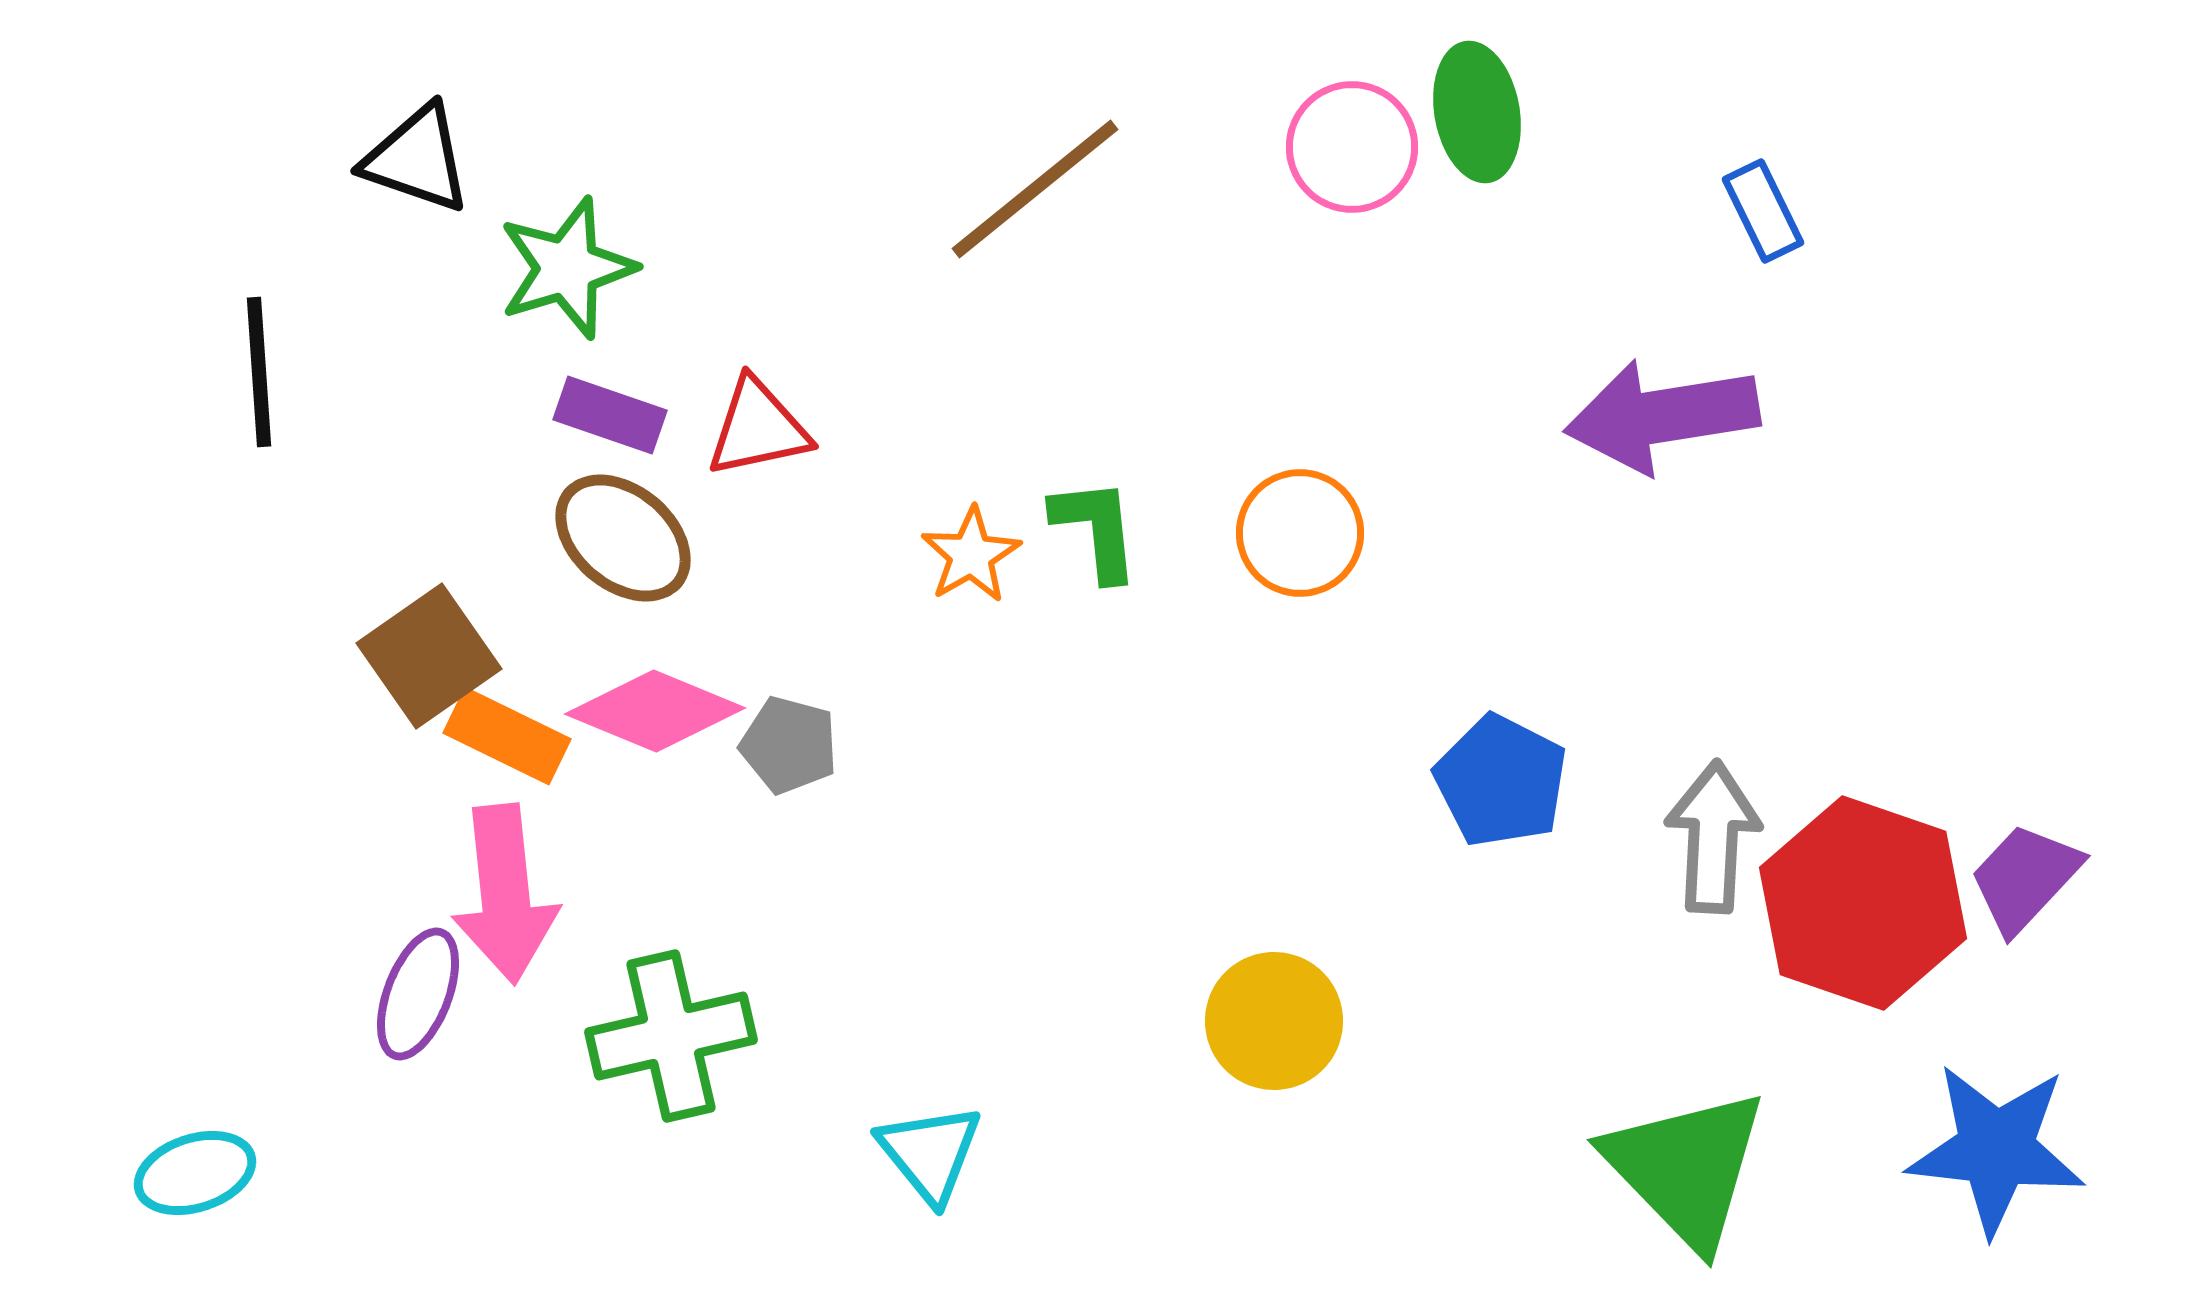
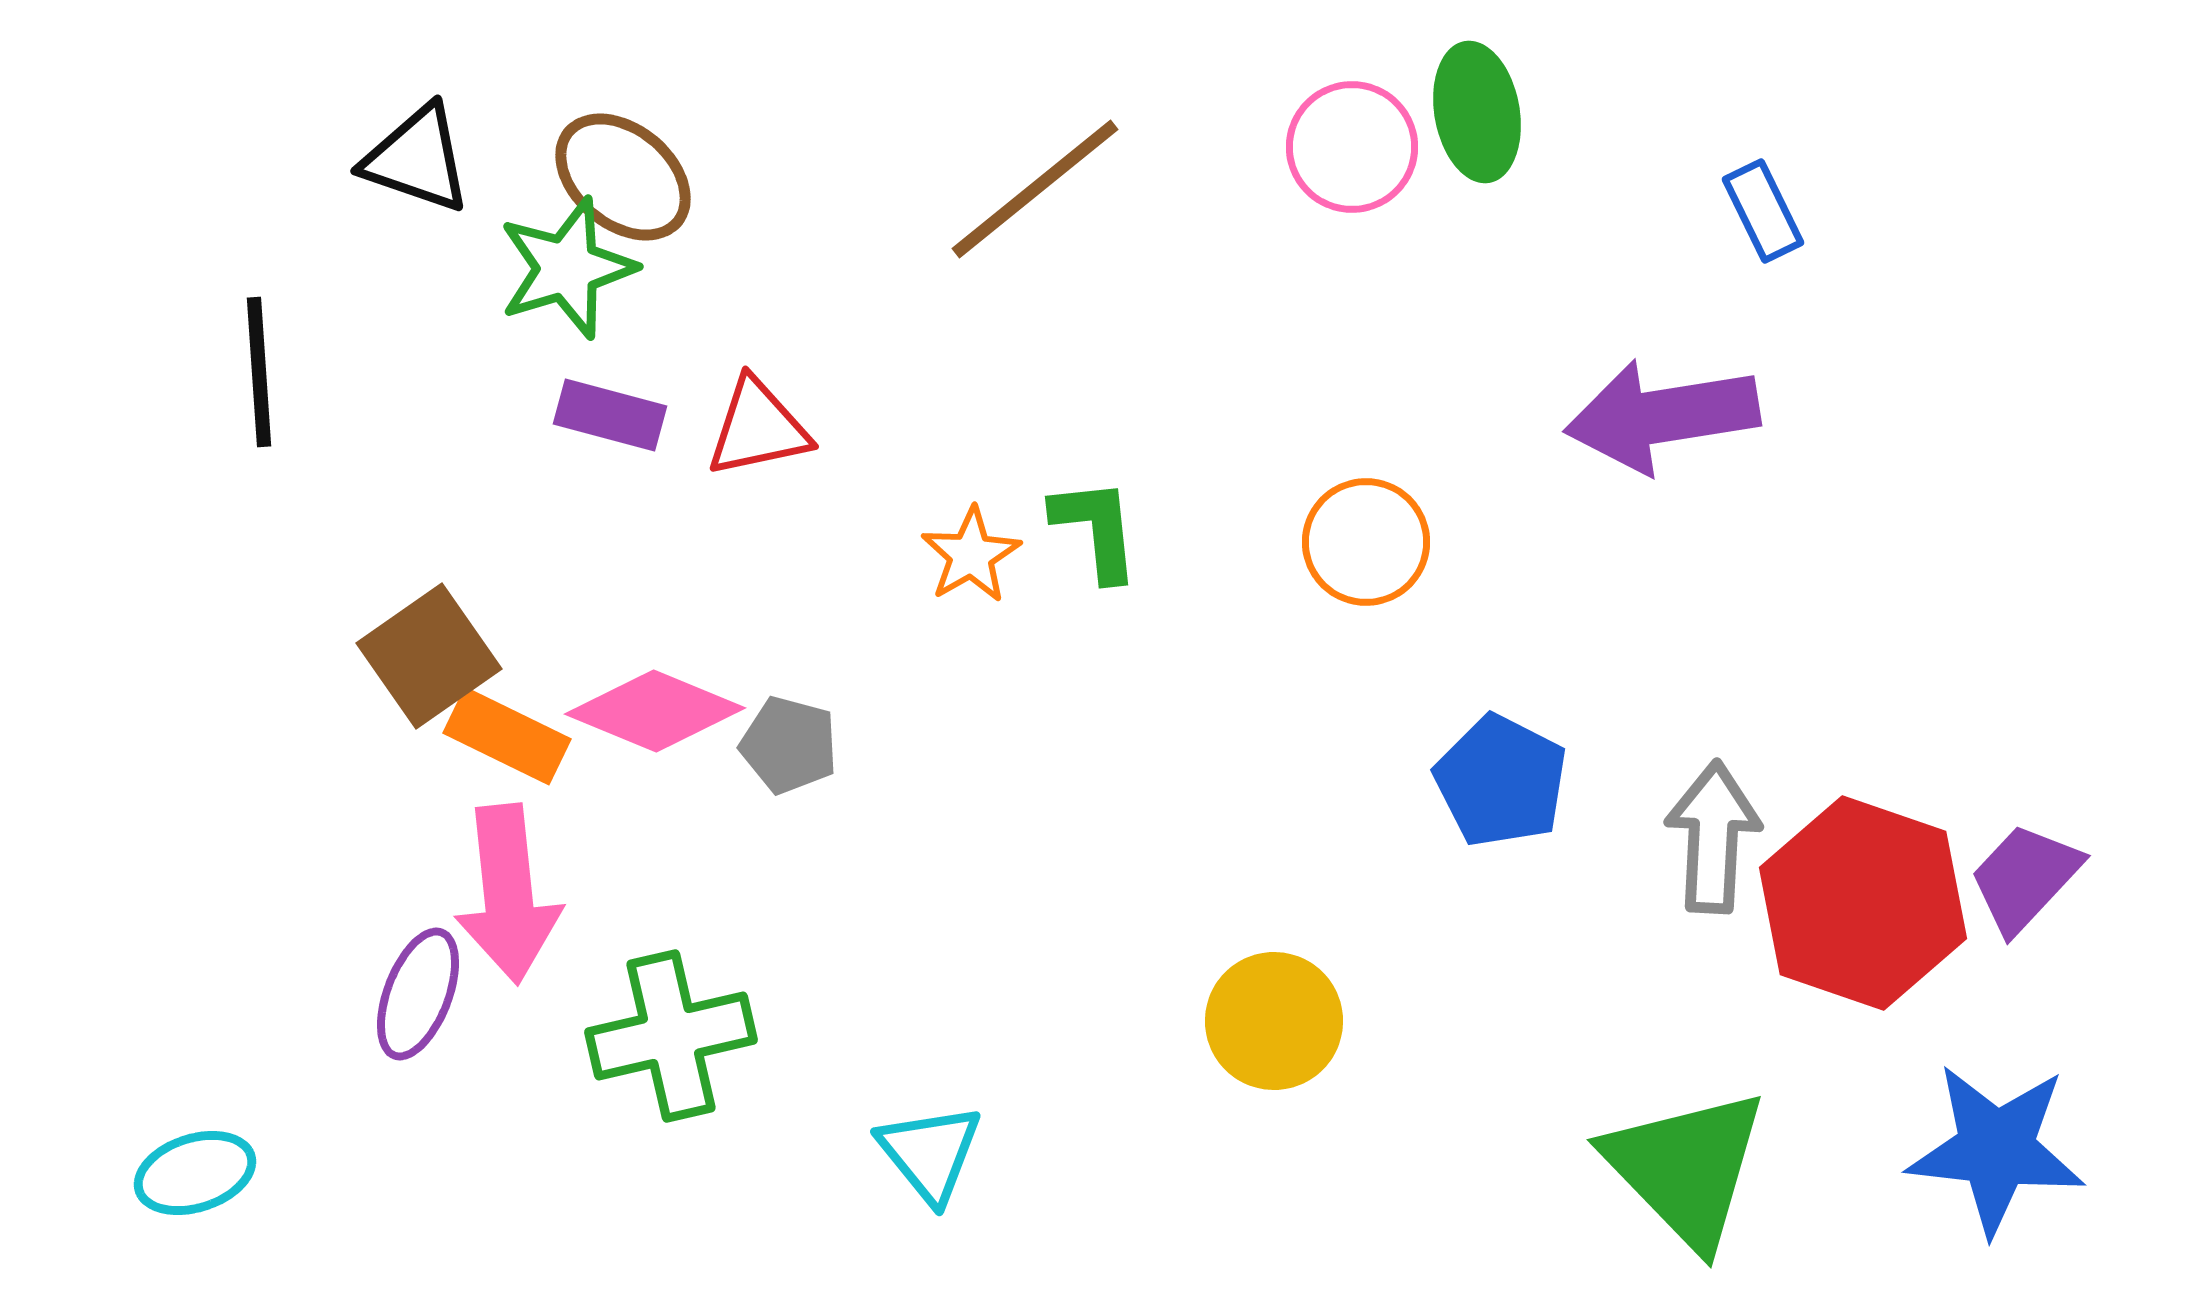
purple rectangle: rotated 4 degrees counterclockwise
orange circle: moved 66 px right, 9 px down
brown ellipse: moved 361 px up
pink arrow: moved 3 px right
